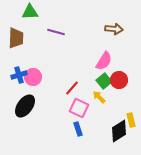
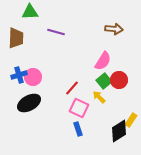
pink semicircle: moved 1 px left
black ellipse: moved 4 px right, 3 px up; rotated 25 degrees clockwise
yellow rectangle: rotated 48 degrees clockwise
